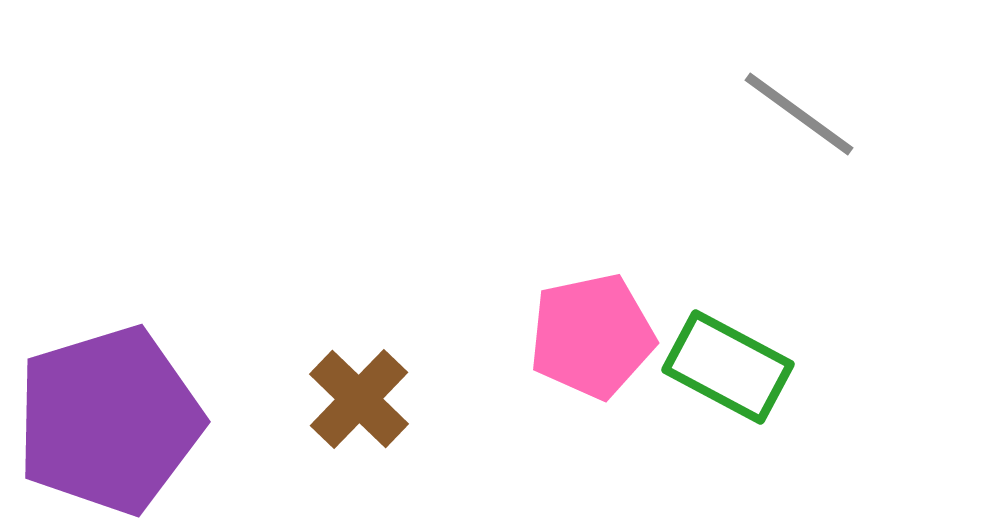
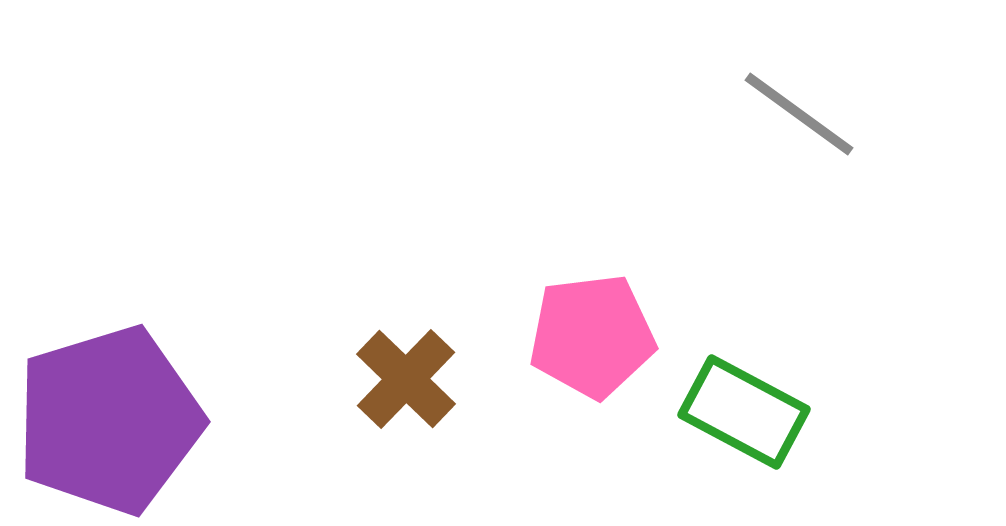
pink pentagon: rotated 5 degrees clockwise
green rectangle: moved 16 px right, 45 px down
brown cross: moved 47 px right, 20 px up
